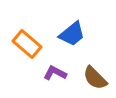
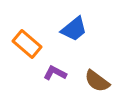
blue trapezoid: moved 2 px right, 5 px up
brown semicircle: moved 2 px right, 3 px down; rotated 8 degrees counterclockwise
